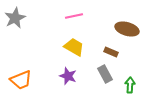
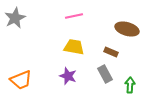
yellow trapezoid: rotated 20 degrees counterclockwise
